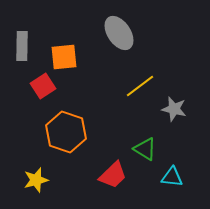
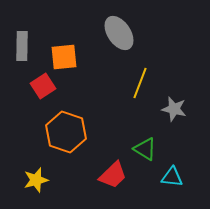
yellow line: moved 3 px up; rotated 32 degrees counterclockwise
